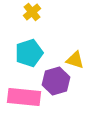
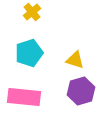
purple hexagon: moved 25 px right, 10 px down
